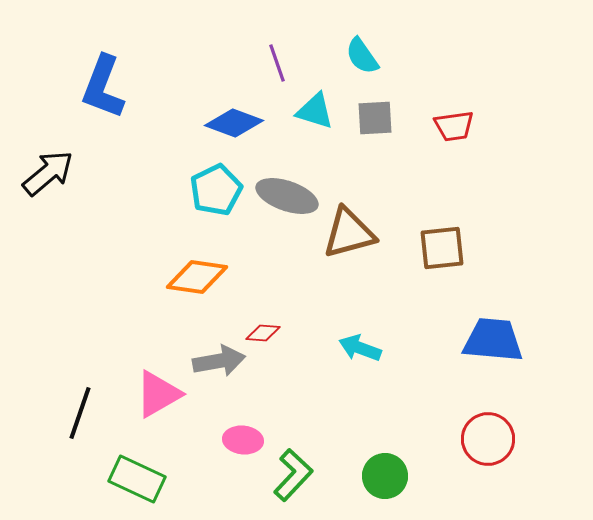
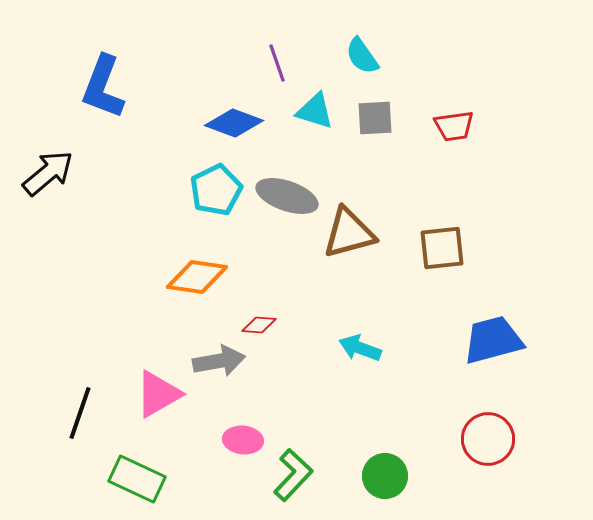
red diamond: moved 4 px left, 8 px up
blue trapezoid: rotated 20 degrees counterclockwise
